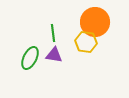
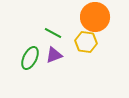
orange circle: moved 5 px up
green line: rotated 54 degrees counterclockwise
purple triangle: rotated 30 degrees counterclockwise
